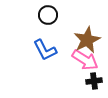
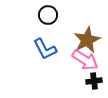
blue L-shape: moved 1 px up
